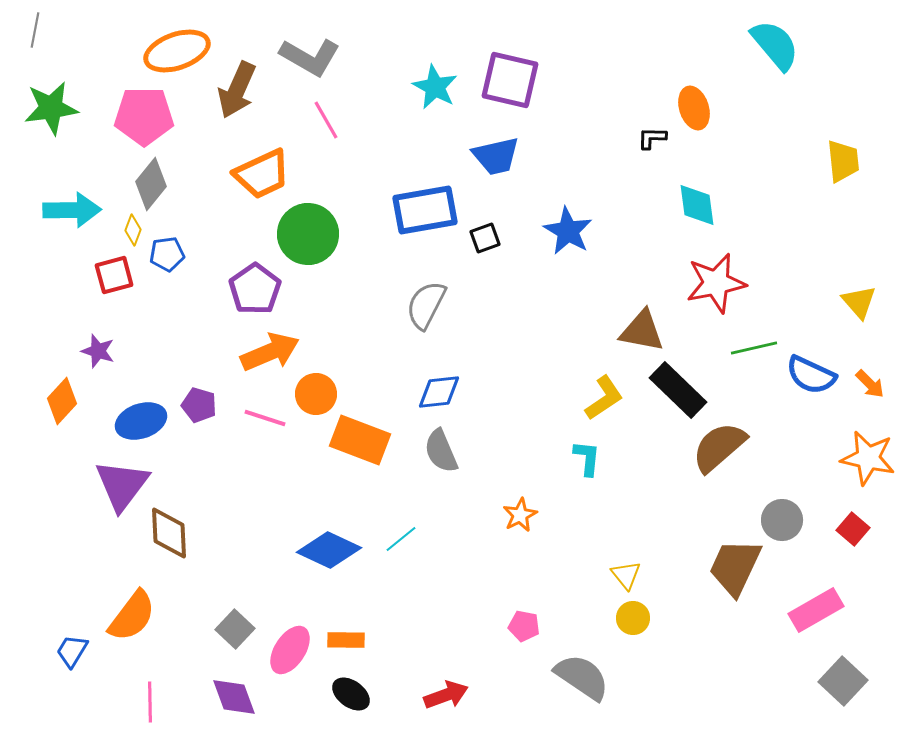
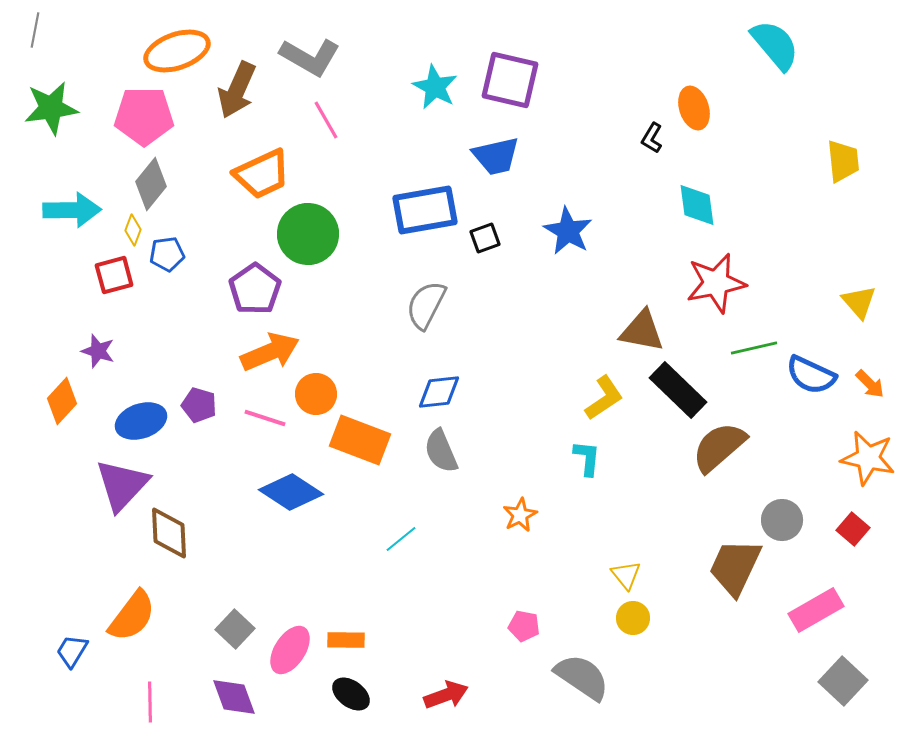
black L-shape at (652, 138): rotated 60 degrees counterclockwise
purple triangle at (122, 485): rotated 6 degrees clockwise
blue diamond at (329, 550): moved 38 px left, 58 px up; rotated 8 degrees clockwise
